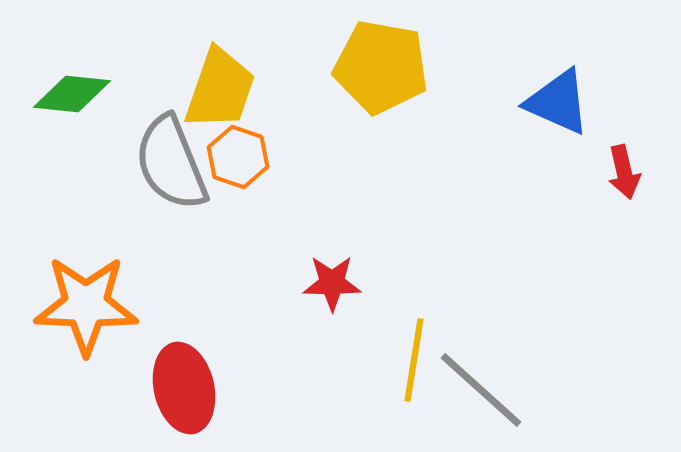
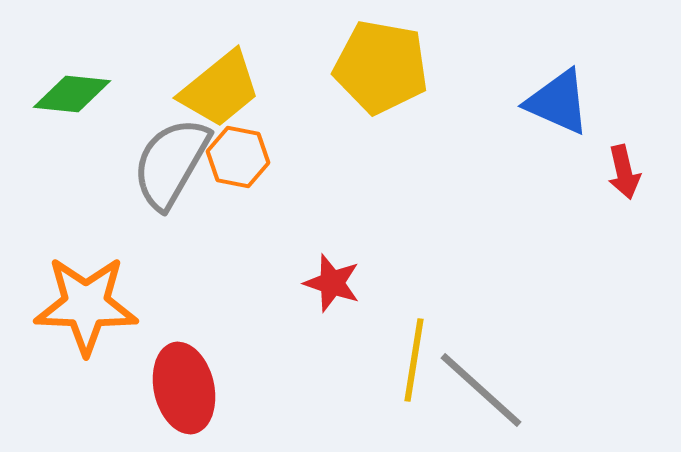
yellow trapezoid: rotated 32 degrees clockwise
orange hexagon: rotated 8 degrees counterclockwise
gray semicircle: rotated 52 degrees clockwise
red star: rotated 18 degrees clockwise
